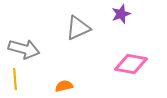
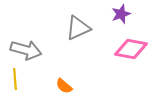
gray arrow: moved 2 px right, 1 px down
pink diamond: moved 15 px up
orange semicircle: rotated 126 degrees counterclockwise
